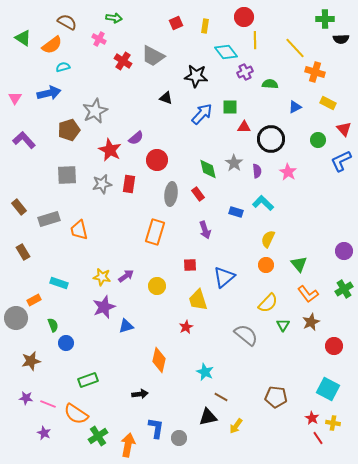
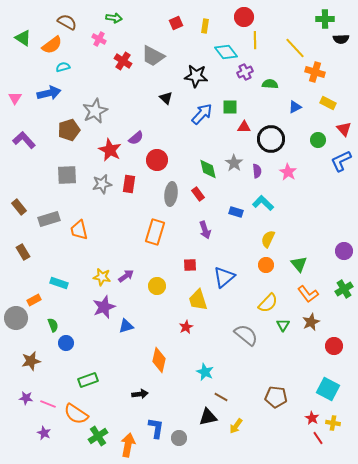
black triangle at (166, 98): rotated 24 degrees clockwise
